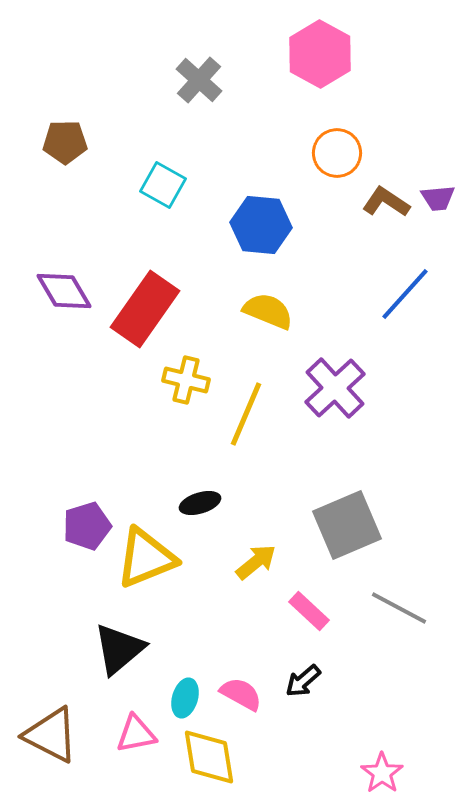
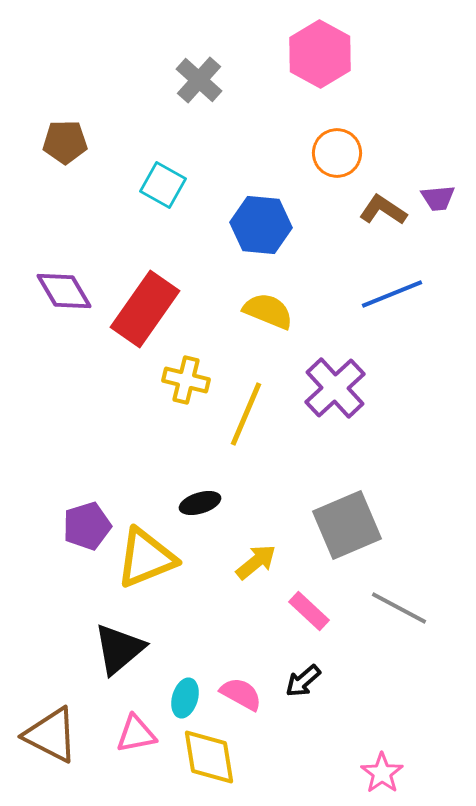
brown L-shape: moved 3 px left, 8 px down
blue line: moved 13 px left; rotated 26 degrees clockwise
